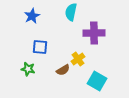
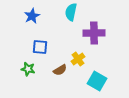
brown semicircle: moved 3 px left
